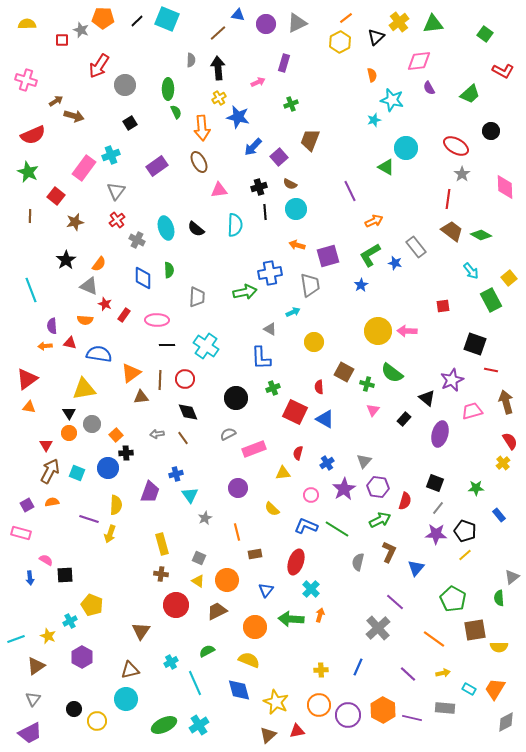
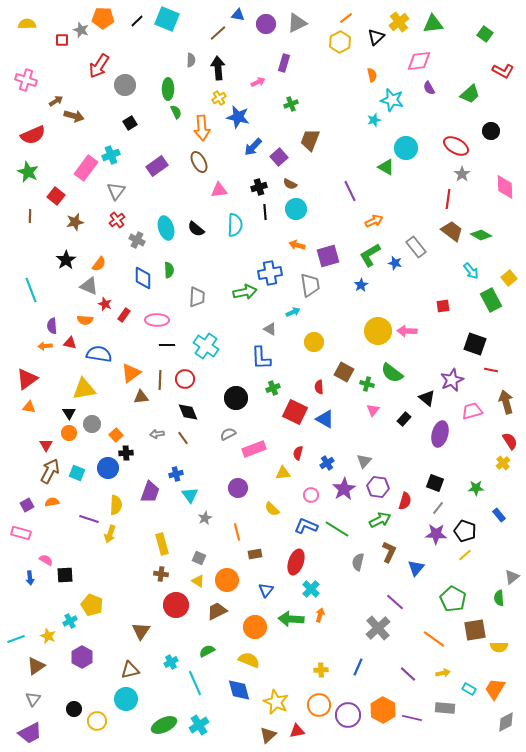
pink rectangle at (84, 168): moved 2 px right
